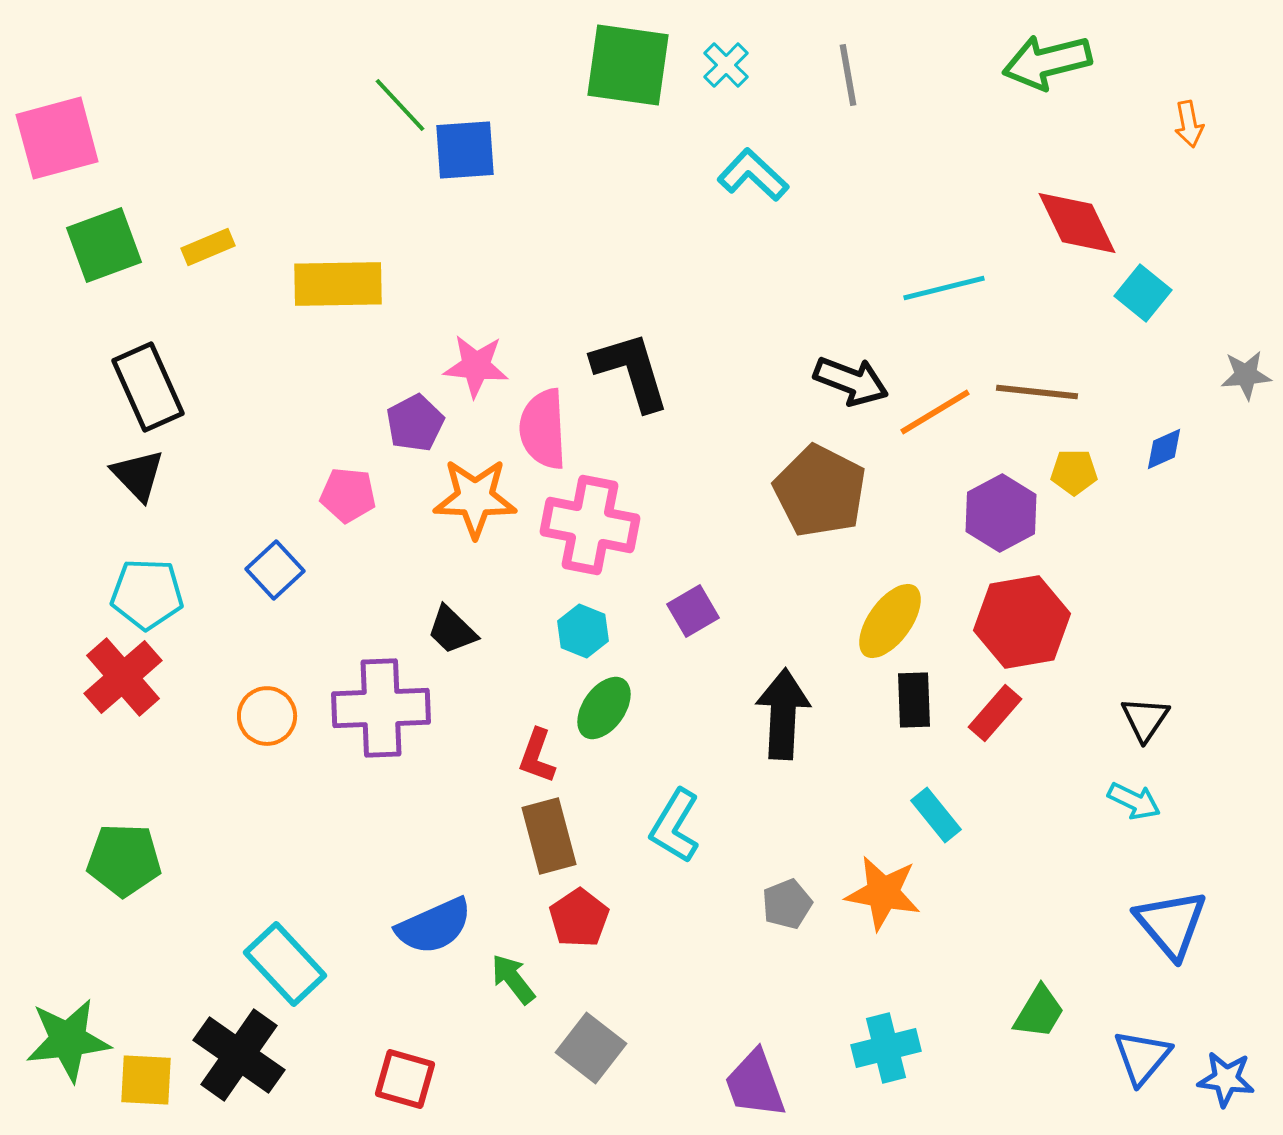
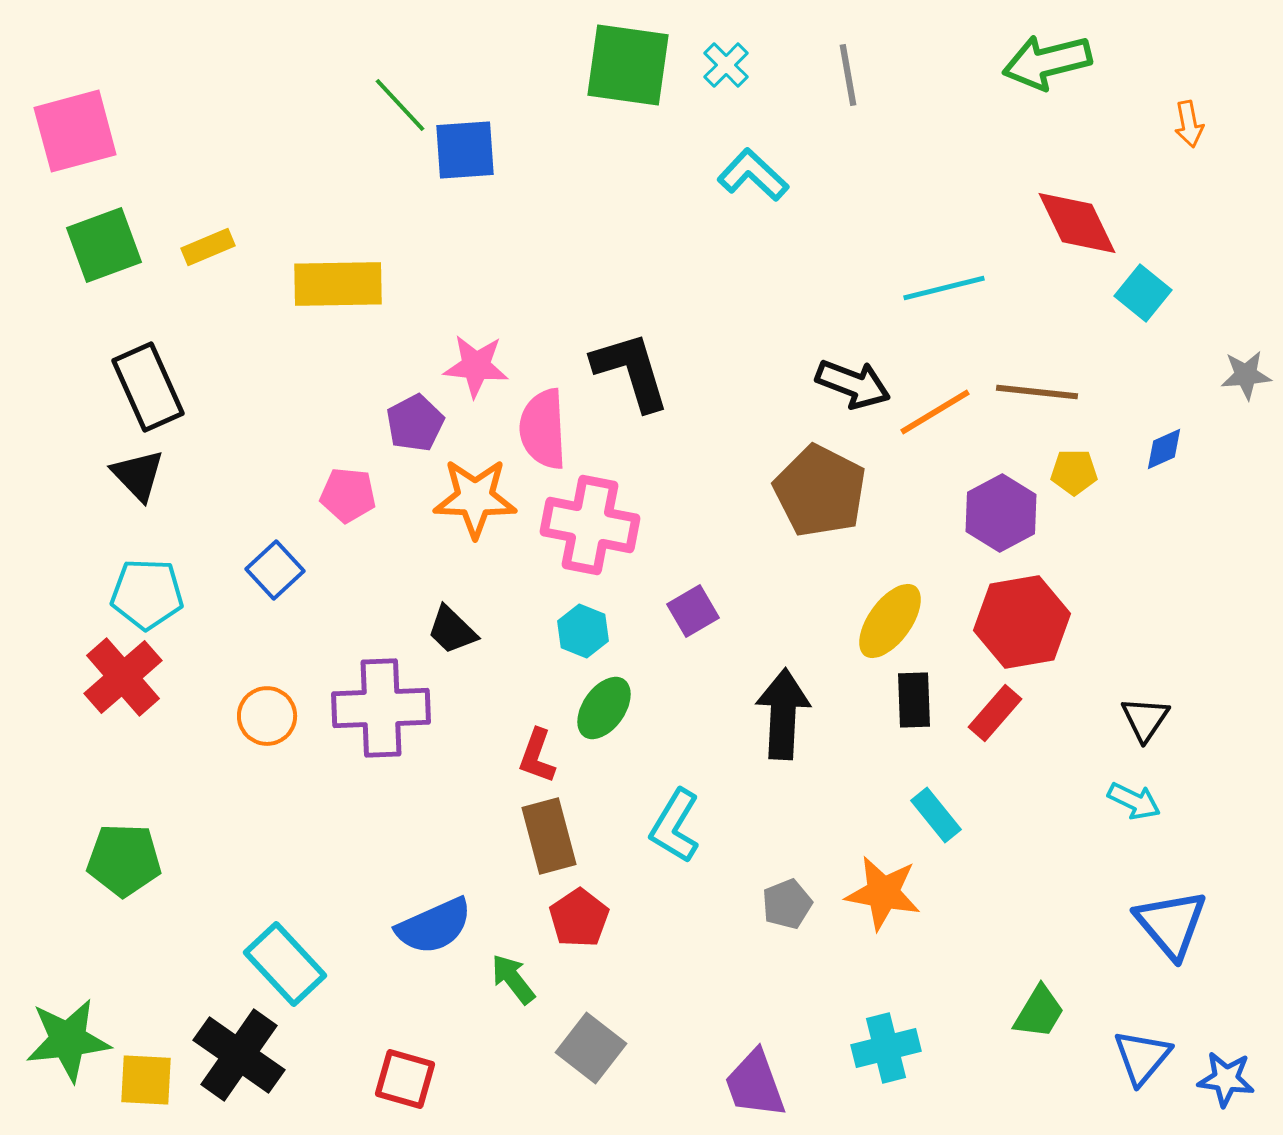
pink square at (57, 138): moved 18 px right, 7 px up
black arrow at (851, 381): moved 2 px right, 3 px down
